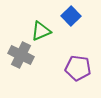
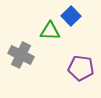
green triangle: moved 9 px right; rotated 25 degrees clockwise
purple pentagon: moved 3 px right
